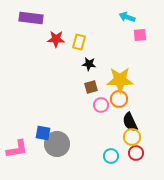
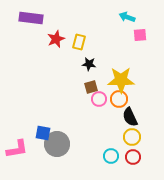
red star: rotated 24 degrees counterclockwise
yellow star: moved 1 px right
pink circle: moved 2 px left, 6 px up
black semicircle: moved 5 px up
red circle: moved 3 px left, 4 px down
